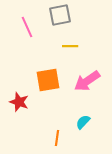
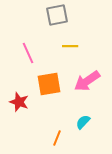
gray square: moved 3 px left
pink line: moved 1 px right, 26 px down
orange square: moved 1 px right, 4 px down
orange line: rotated 14 degrees clockwise
